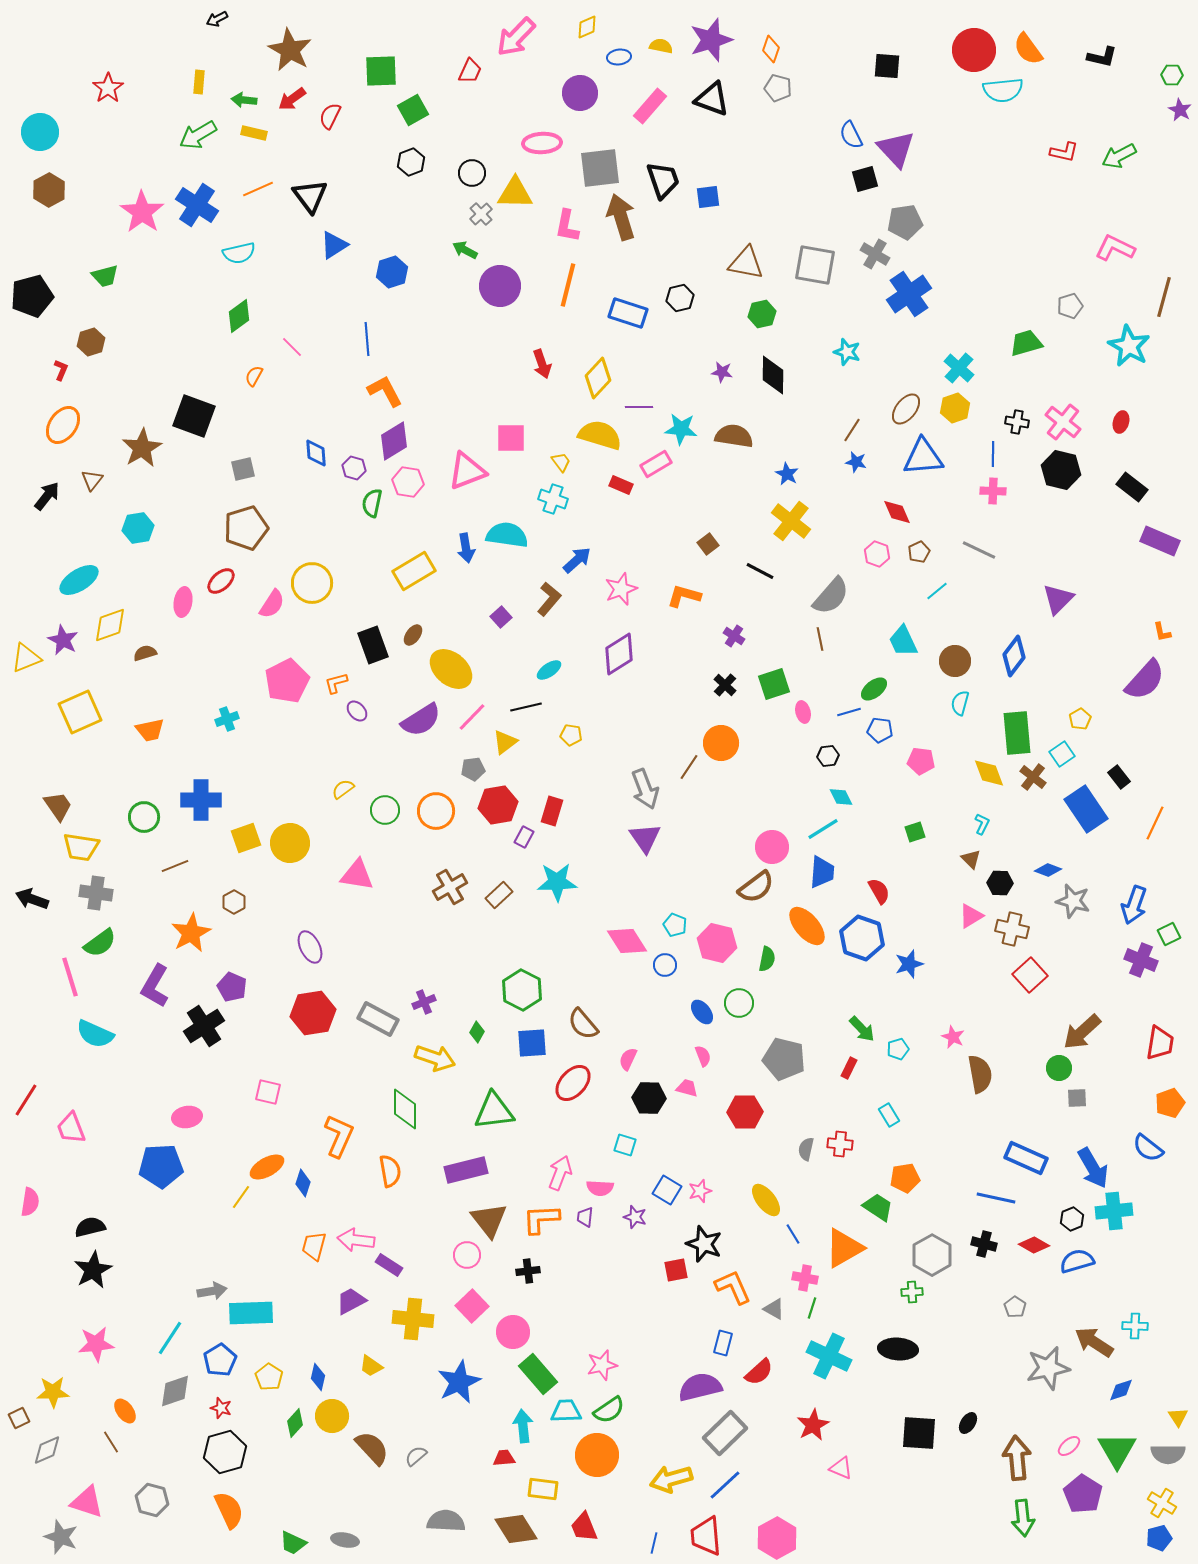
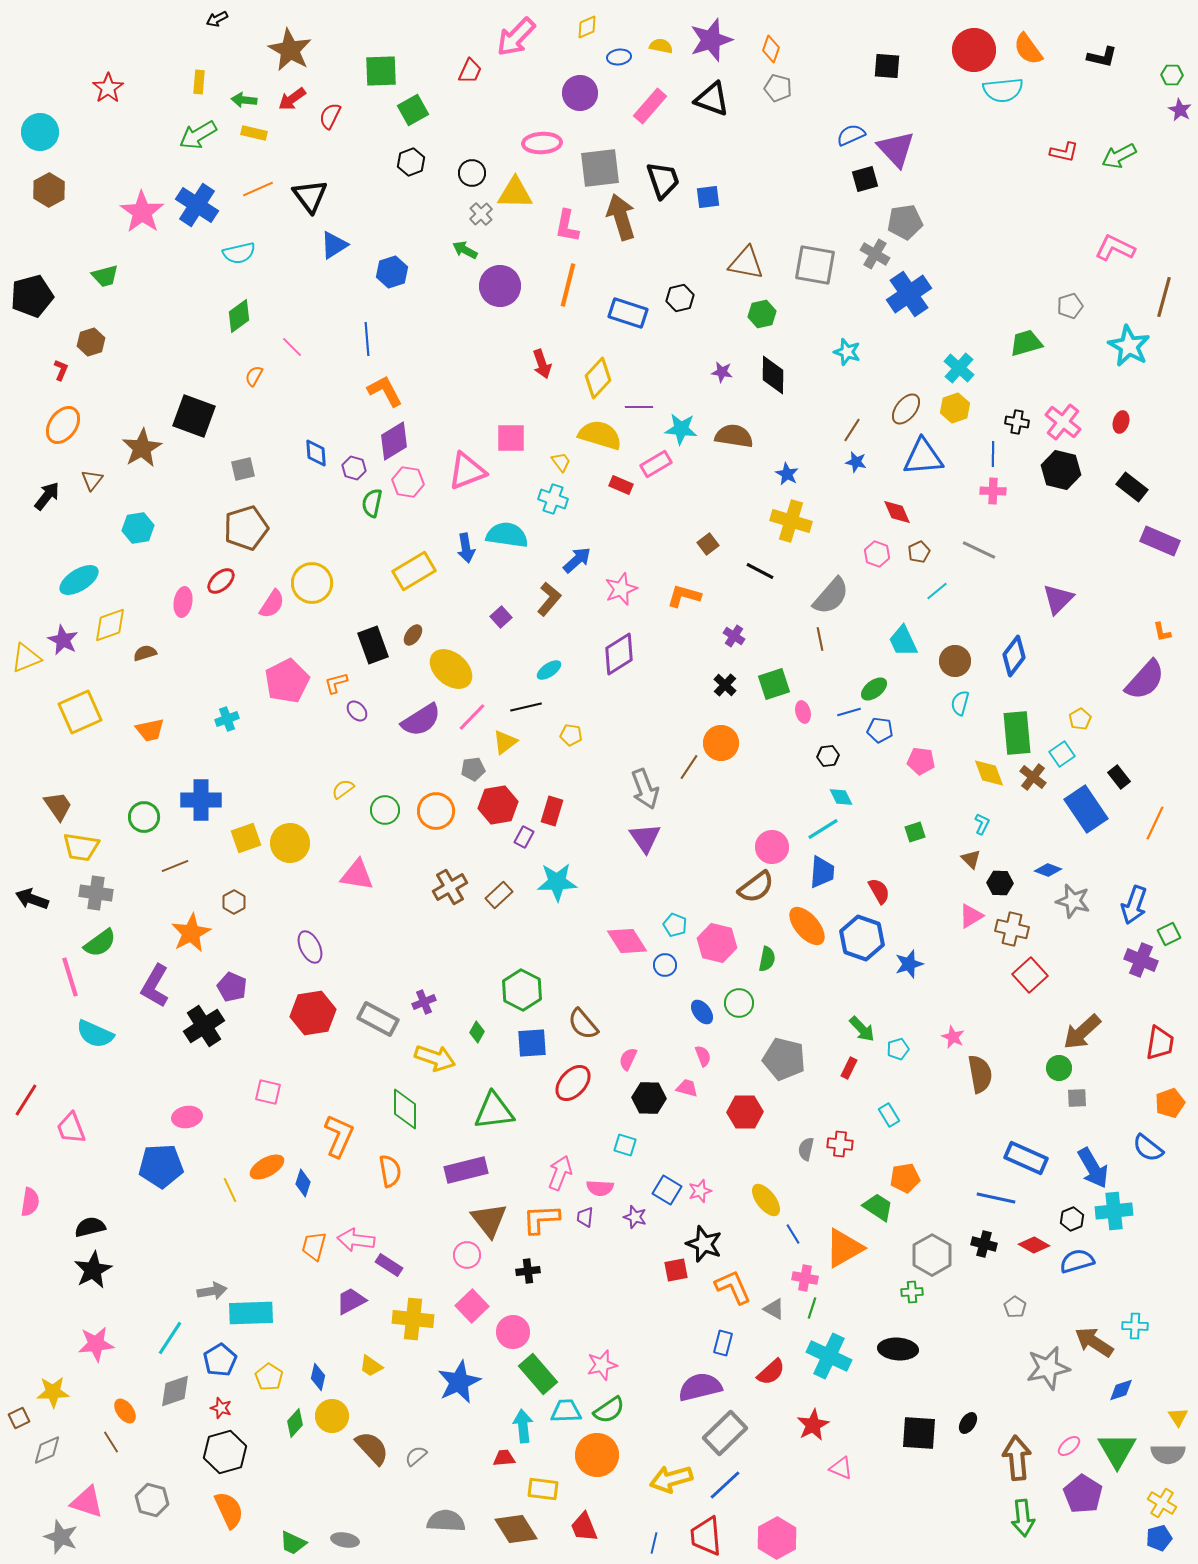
blue semicircle at (851, 135): rotated 92 degrees clockwise
yellow cross at (791, 521): rotated 21 degrees counterclockwise
yellow line at (241, 1197): moved 11 px left, 7 px up; rotated 60 degrees counterclockwise
red semicircle at (759, 1372): moved 12 px right
